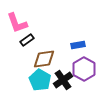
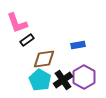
purple hexagon: moved 8 px down
